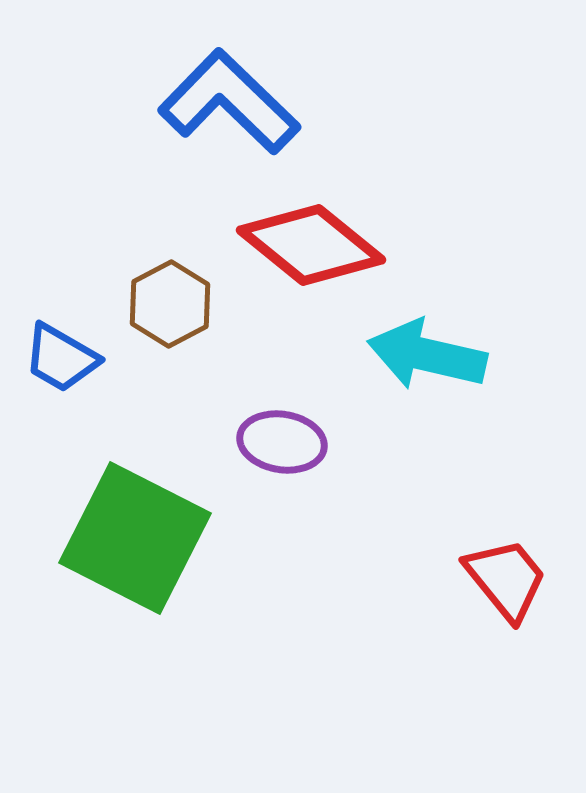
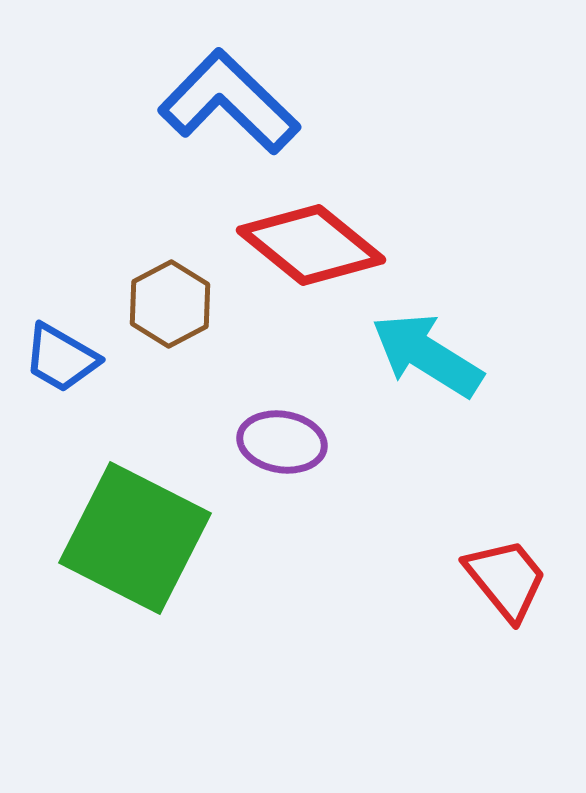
cyan arrow: rotated 19 degrees clockwise
